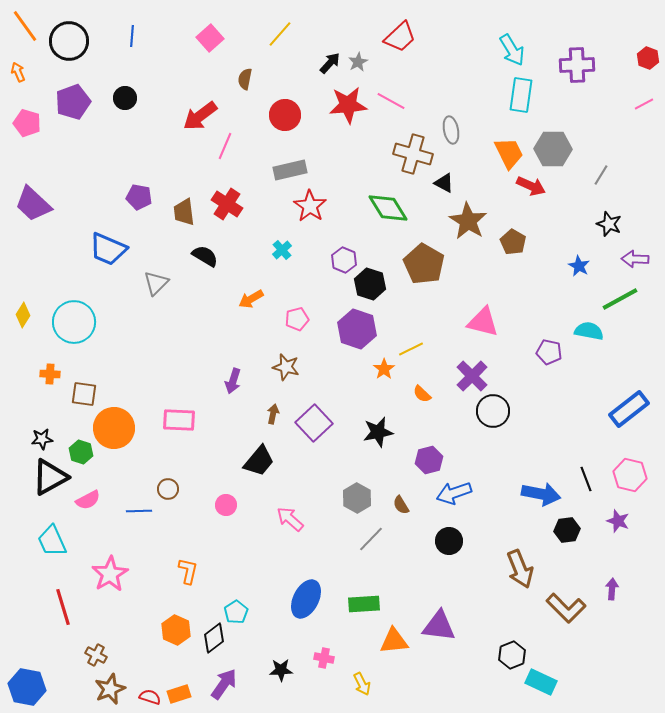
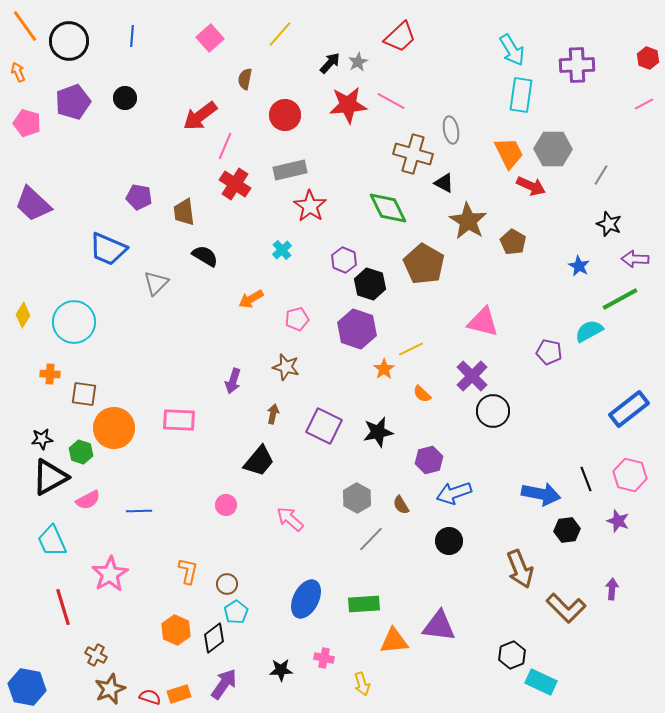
red cross at (227, 204): moved 8 px right, 20 px up
green diamond at (388, 208): rotated 6 degrees clockwise
cyan semicircle at (589, 331): rotated 40 degrees counterclockwise
purple square at (314, 423): moved 10 px right, 3 px down; rotated 21 degrees counterclockwise
brown circle at (168, 489): moved 59 px right, 95 px down
yellow arrow at (362, 684): rotated 10 degrees clockwise
